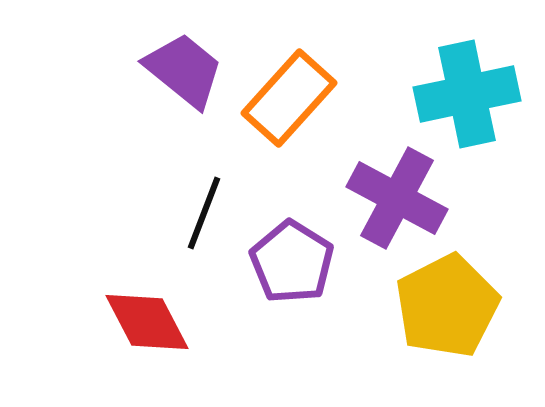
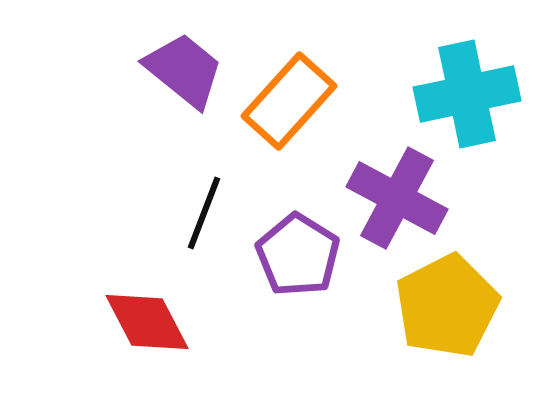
orange rectangle: moved 3 px down
purple pentagon: moved 6 px right, 7 px up
